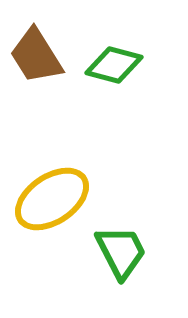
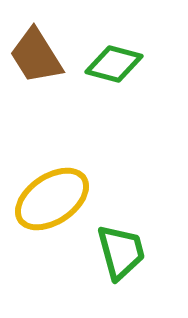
green diamond: moved 1 px up
green trapezoid: rotated 12 degrees clockwise
